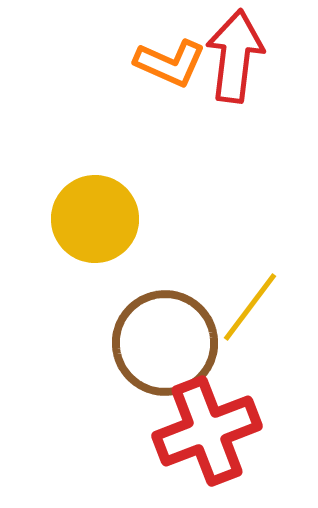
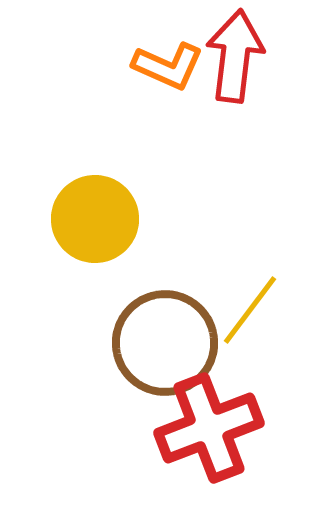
orange L-shape: moved 2 px left, 3 px down
yellow line: moved 3 px down
red cross: moved 2 px right, 3 px up
